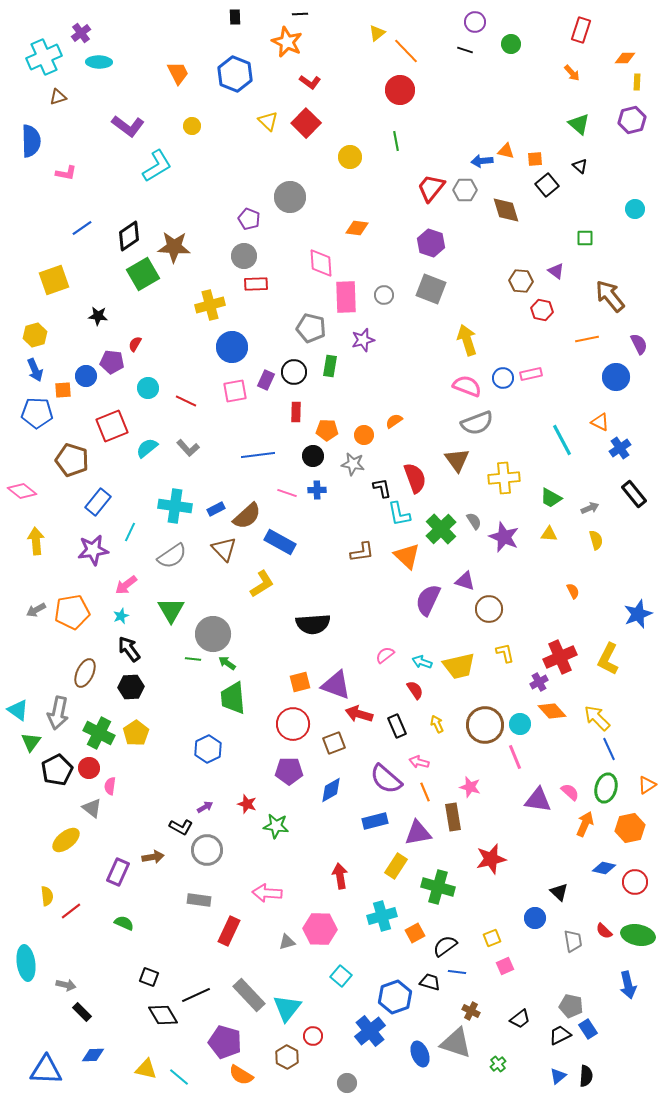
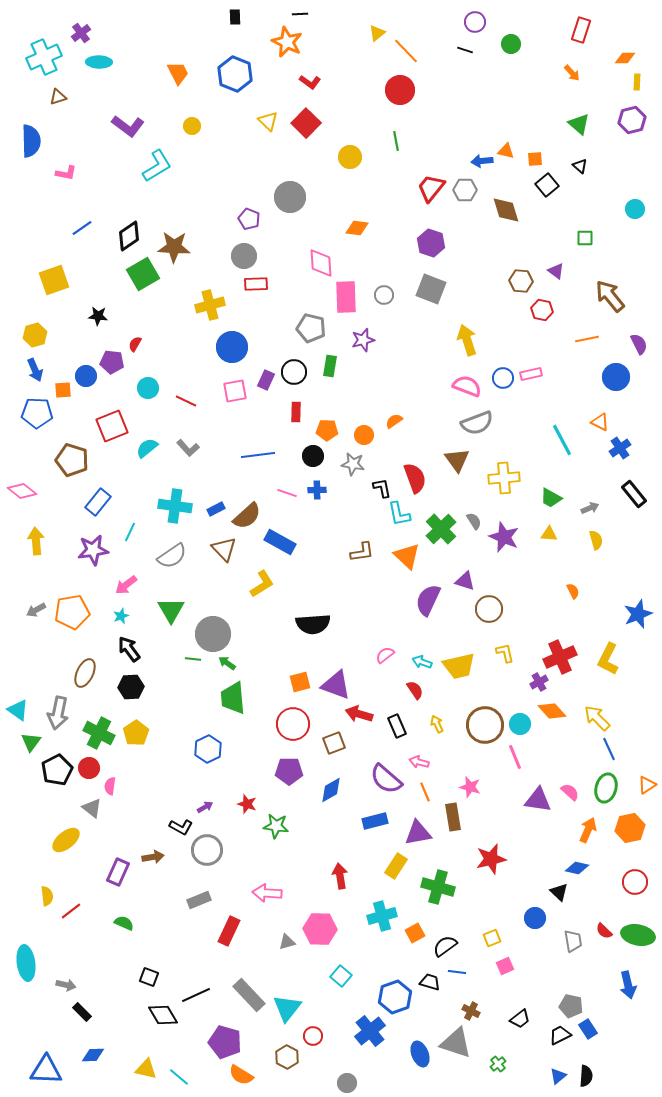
orange arrow at (585, 824): moved 3 px right, 6 px down
blue diamond at (604, 868): moved 27 px left
gray rectangle at (199, 900): rotated 30 degrees counterclockwise
